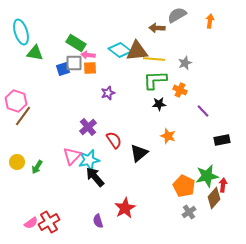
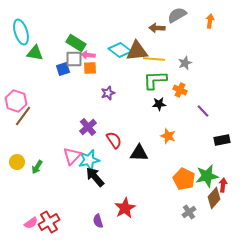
gray square: moved 4 px up
black triangle: rotated 42 degrees clockwise
orange pentagon: moved 7 px up
